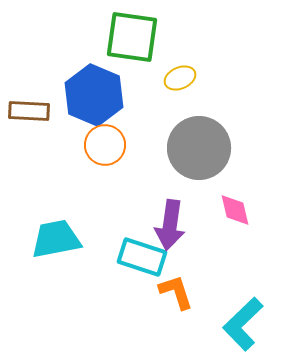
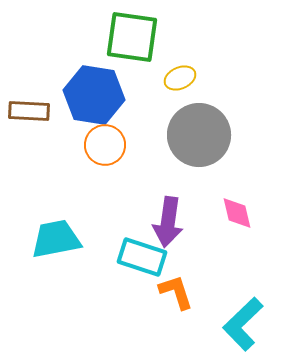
blue hexagon: rotated 14 degrees counterclockwise
gray circle: moved 13 px up
pink diamond: moved 2 px right, 3 px down
purple arrow: moved 2 px left, 3 px up
